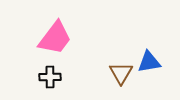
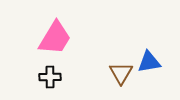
pink trapezoid: rotated 6 degrees counterclockwise
